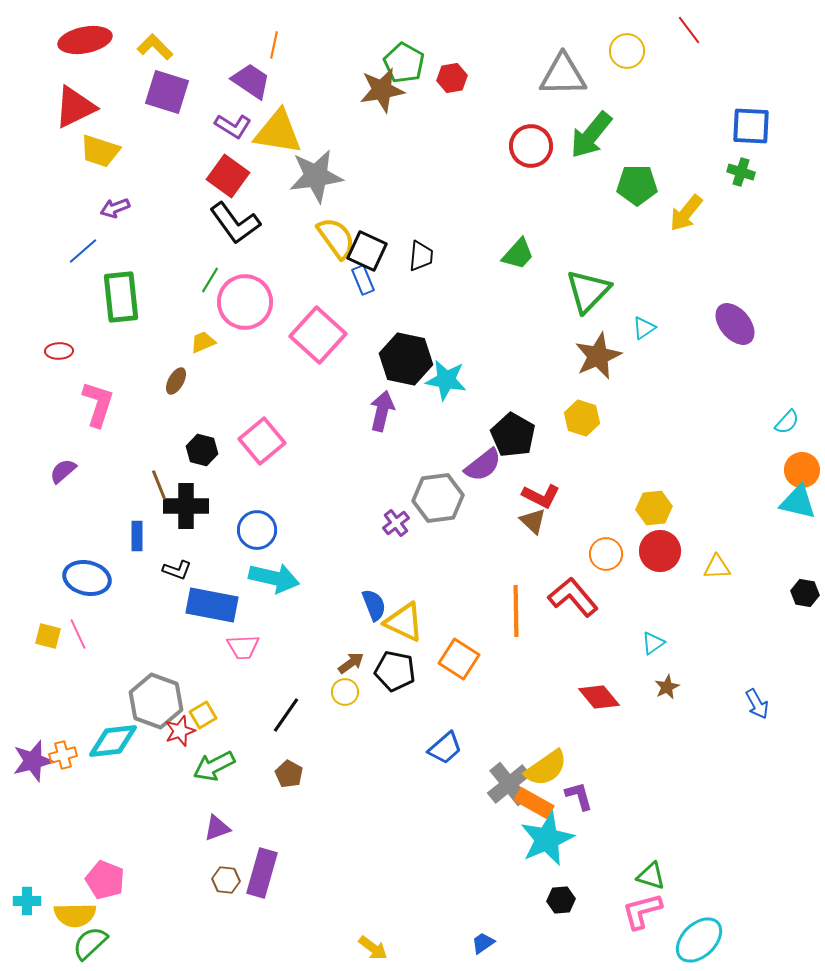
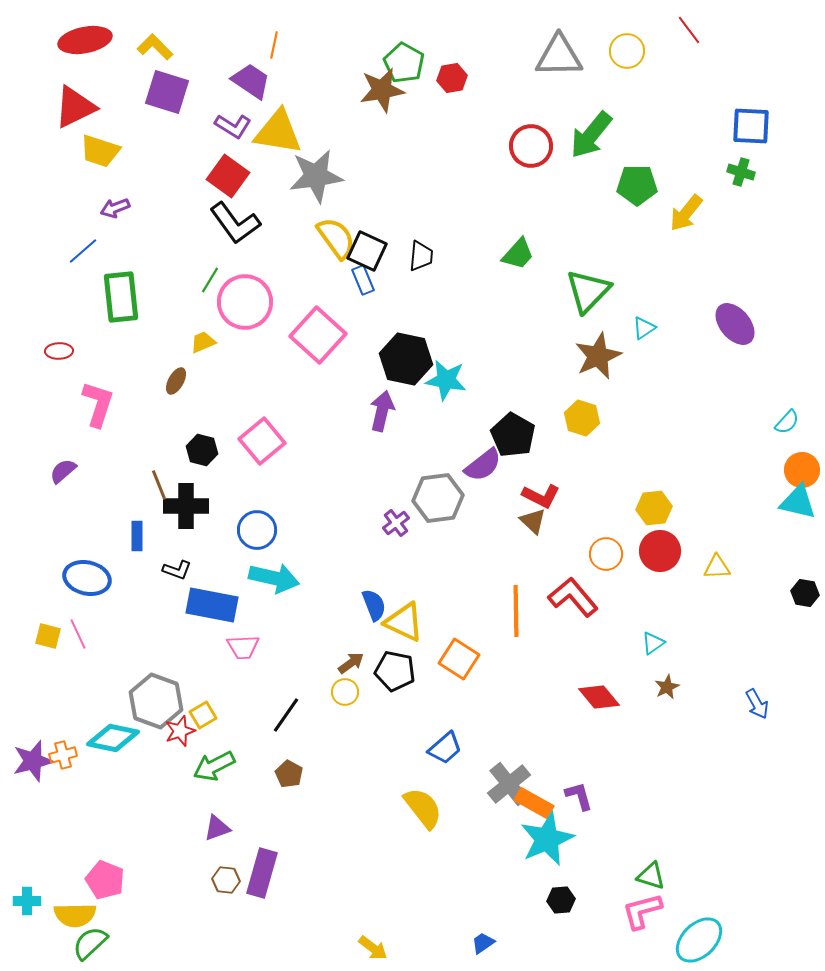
gray triangle at (563, 75): moved 4 px left, 19 px up
cyan diamond at (113, 741): moved 3 px up; rotated 18 degrees clockwise
yellow semicircle at (546, 768): moved 123 px left, 40 px down; rotated 93 degrees counterclockwise
